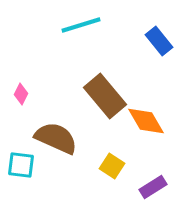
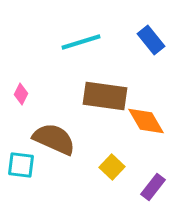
cyan line: moved 17 px down
blue rectangle: moved 8 px left, 1 px up
brown rectangle: rotated 42 degrees counterclockwise
brown semicircle: moved 2 px left, 1 px down
yellow square: moved 1 px down; rotated 10 degrees clockwise
purple rectangle: rotated 20 degrees counterclockwise
